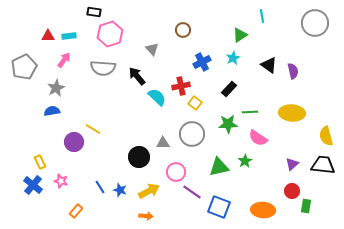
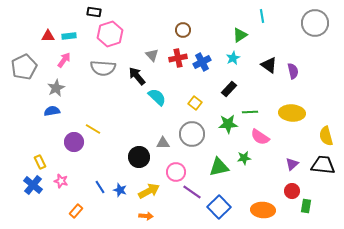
gray triangle at (152, 49): moved 6 px down
red cross at (181, 86): moved 3 px left, 28 px up
pink semicircle at (258, 138): moved 2 px right, 1 px up
green star at (245, 161): moved 1 px left, 3 px up; rotated 24 degrees clockwise
blue square at (219, 207): rotated 25 degrees clockwise
